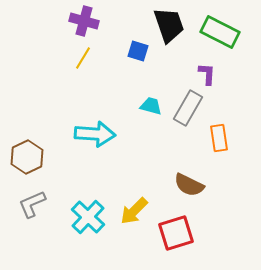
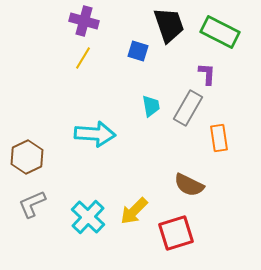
cyan trapezoid: rotated 65 degrees clockwise
